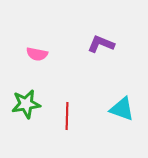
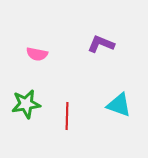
cyan triangle: moved 3 px left, 4 px up
